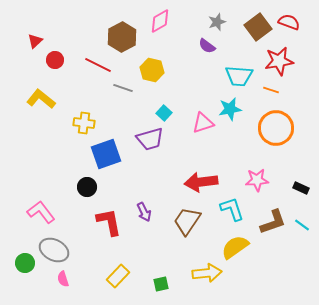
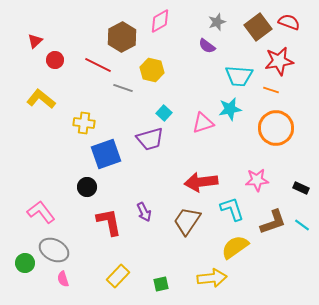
yellow arrow: moved 5 px right, 5 px down
